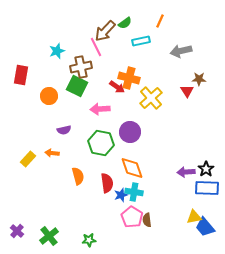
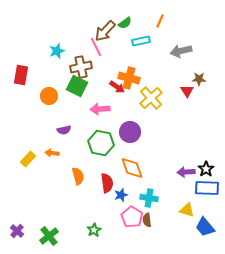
cyan cross: moved 15 px right, 6 px down
yellow triangle: moved 7 px left, 7 px up; rotated 28 degrees clockwise
green star: moved 5 px right, 10 px up; rotated 24 degrees counterclockwise
